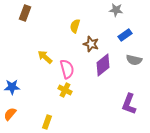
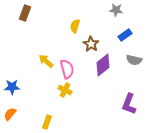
brown star: rotated 14 degrees clockwise
yellow arrow: moved 1 px right, 4 px down
